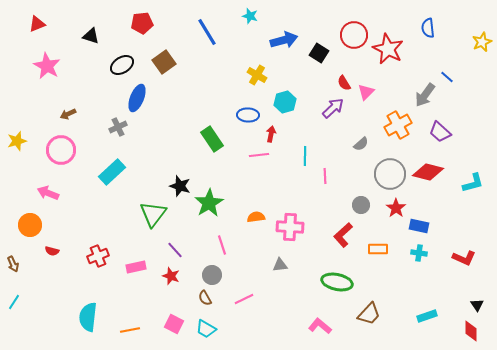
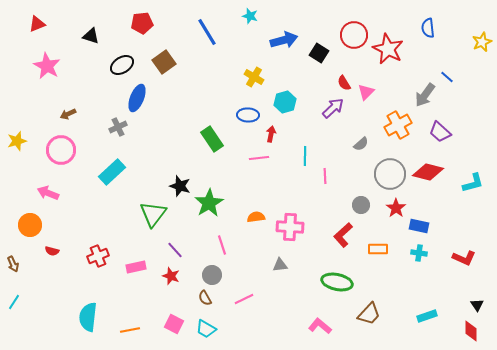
yellow cross at (257, 75): moved 3 px left, 2 px down
pink line at (259, 155): moved 3 px down
